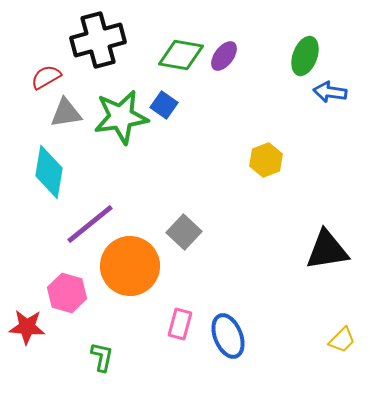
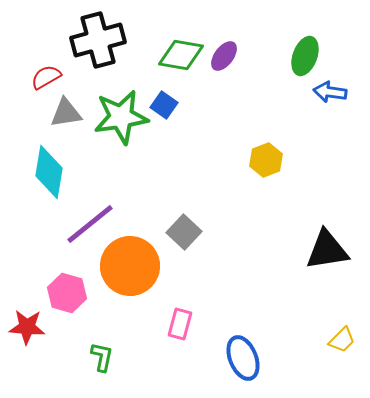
blue ellipse: moved 15 px right, 22 px down
